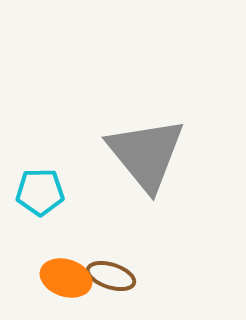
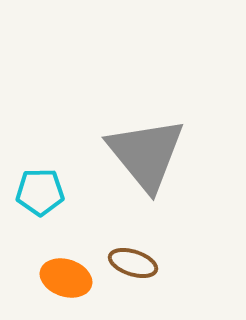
brown ellipse: moved 22 px right, 13 px up
